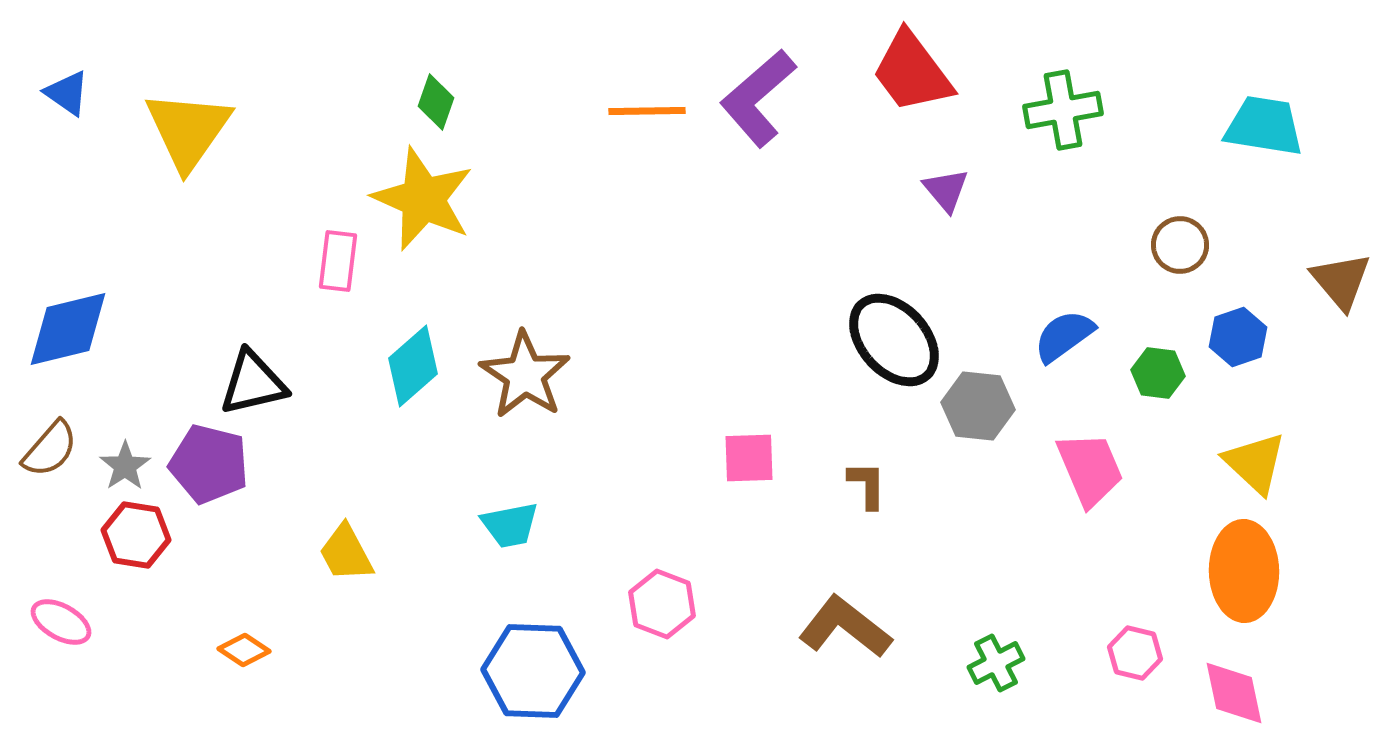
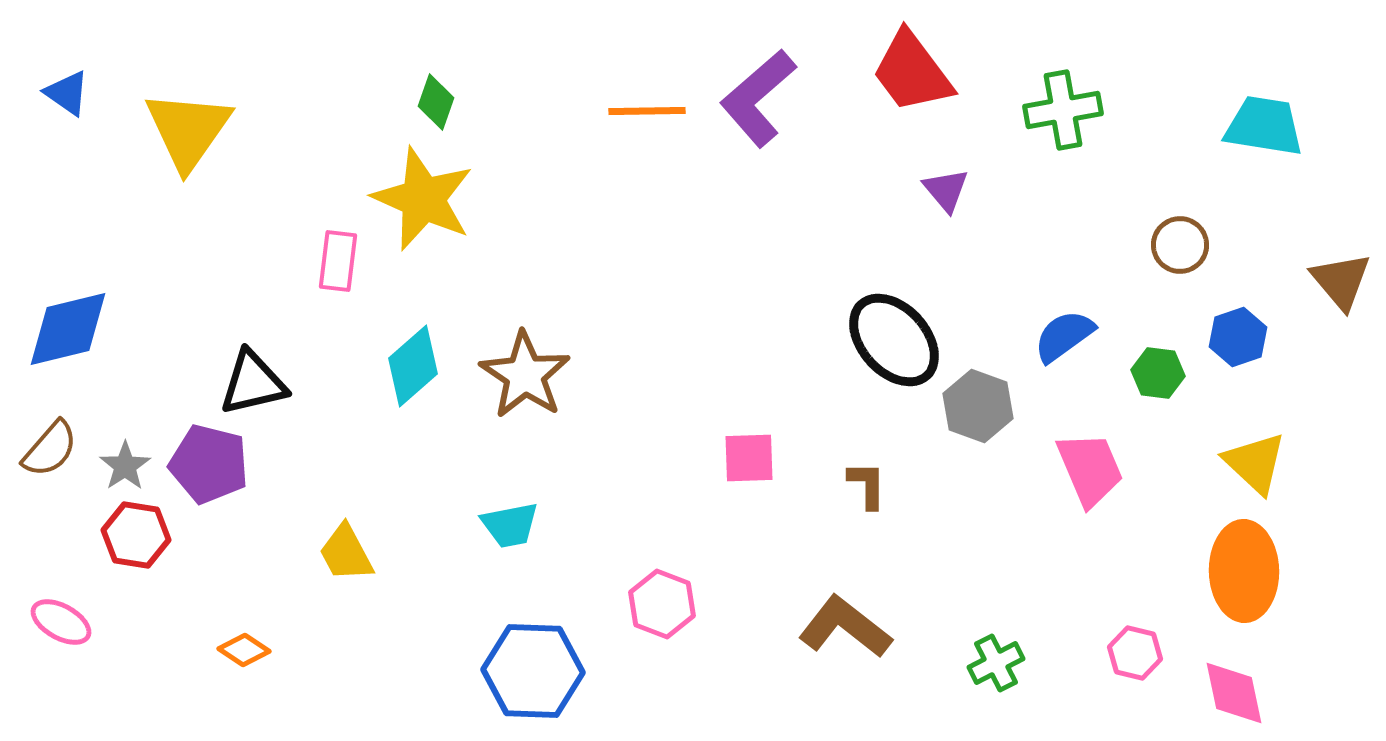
gray hexagon at (978, 406): rotated 14 degrees clockwise
